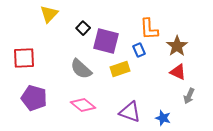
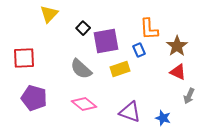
purple square: rotated 24 degrees counterclockwise
pink diamond: moved 1 px right, 1 px up
